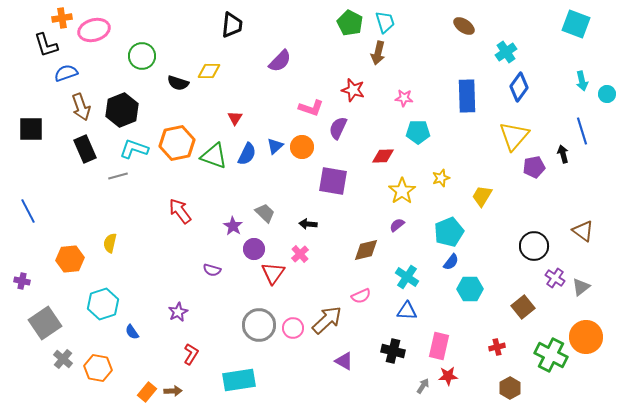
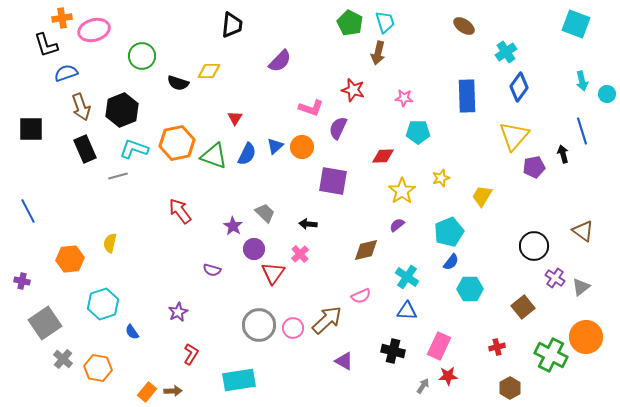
pink rectangle at (439, 346): rotated 12 degrees clockwise
